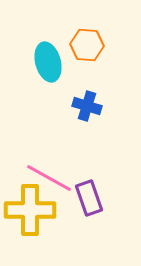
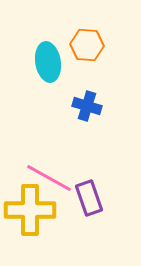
cyan ellipse: rotated 6 degrees clockwise
